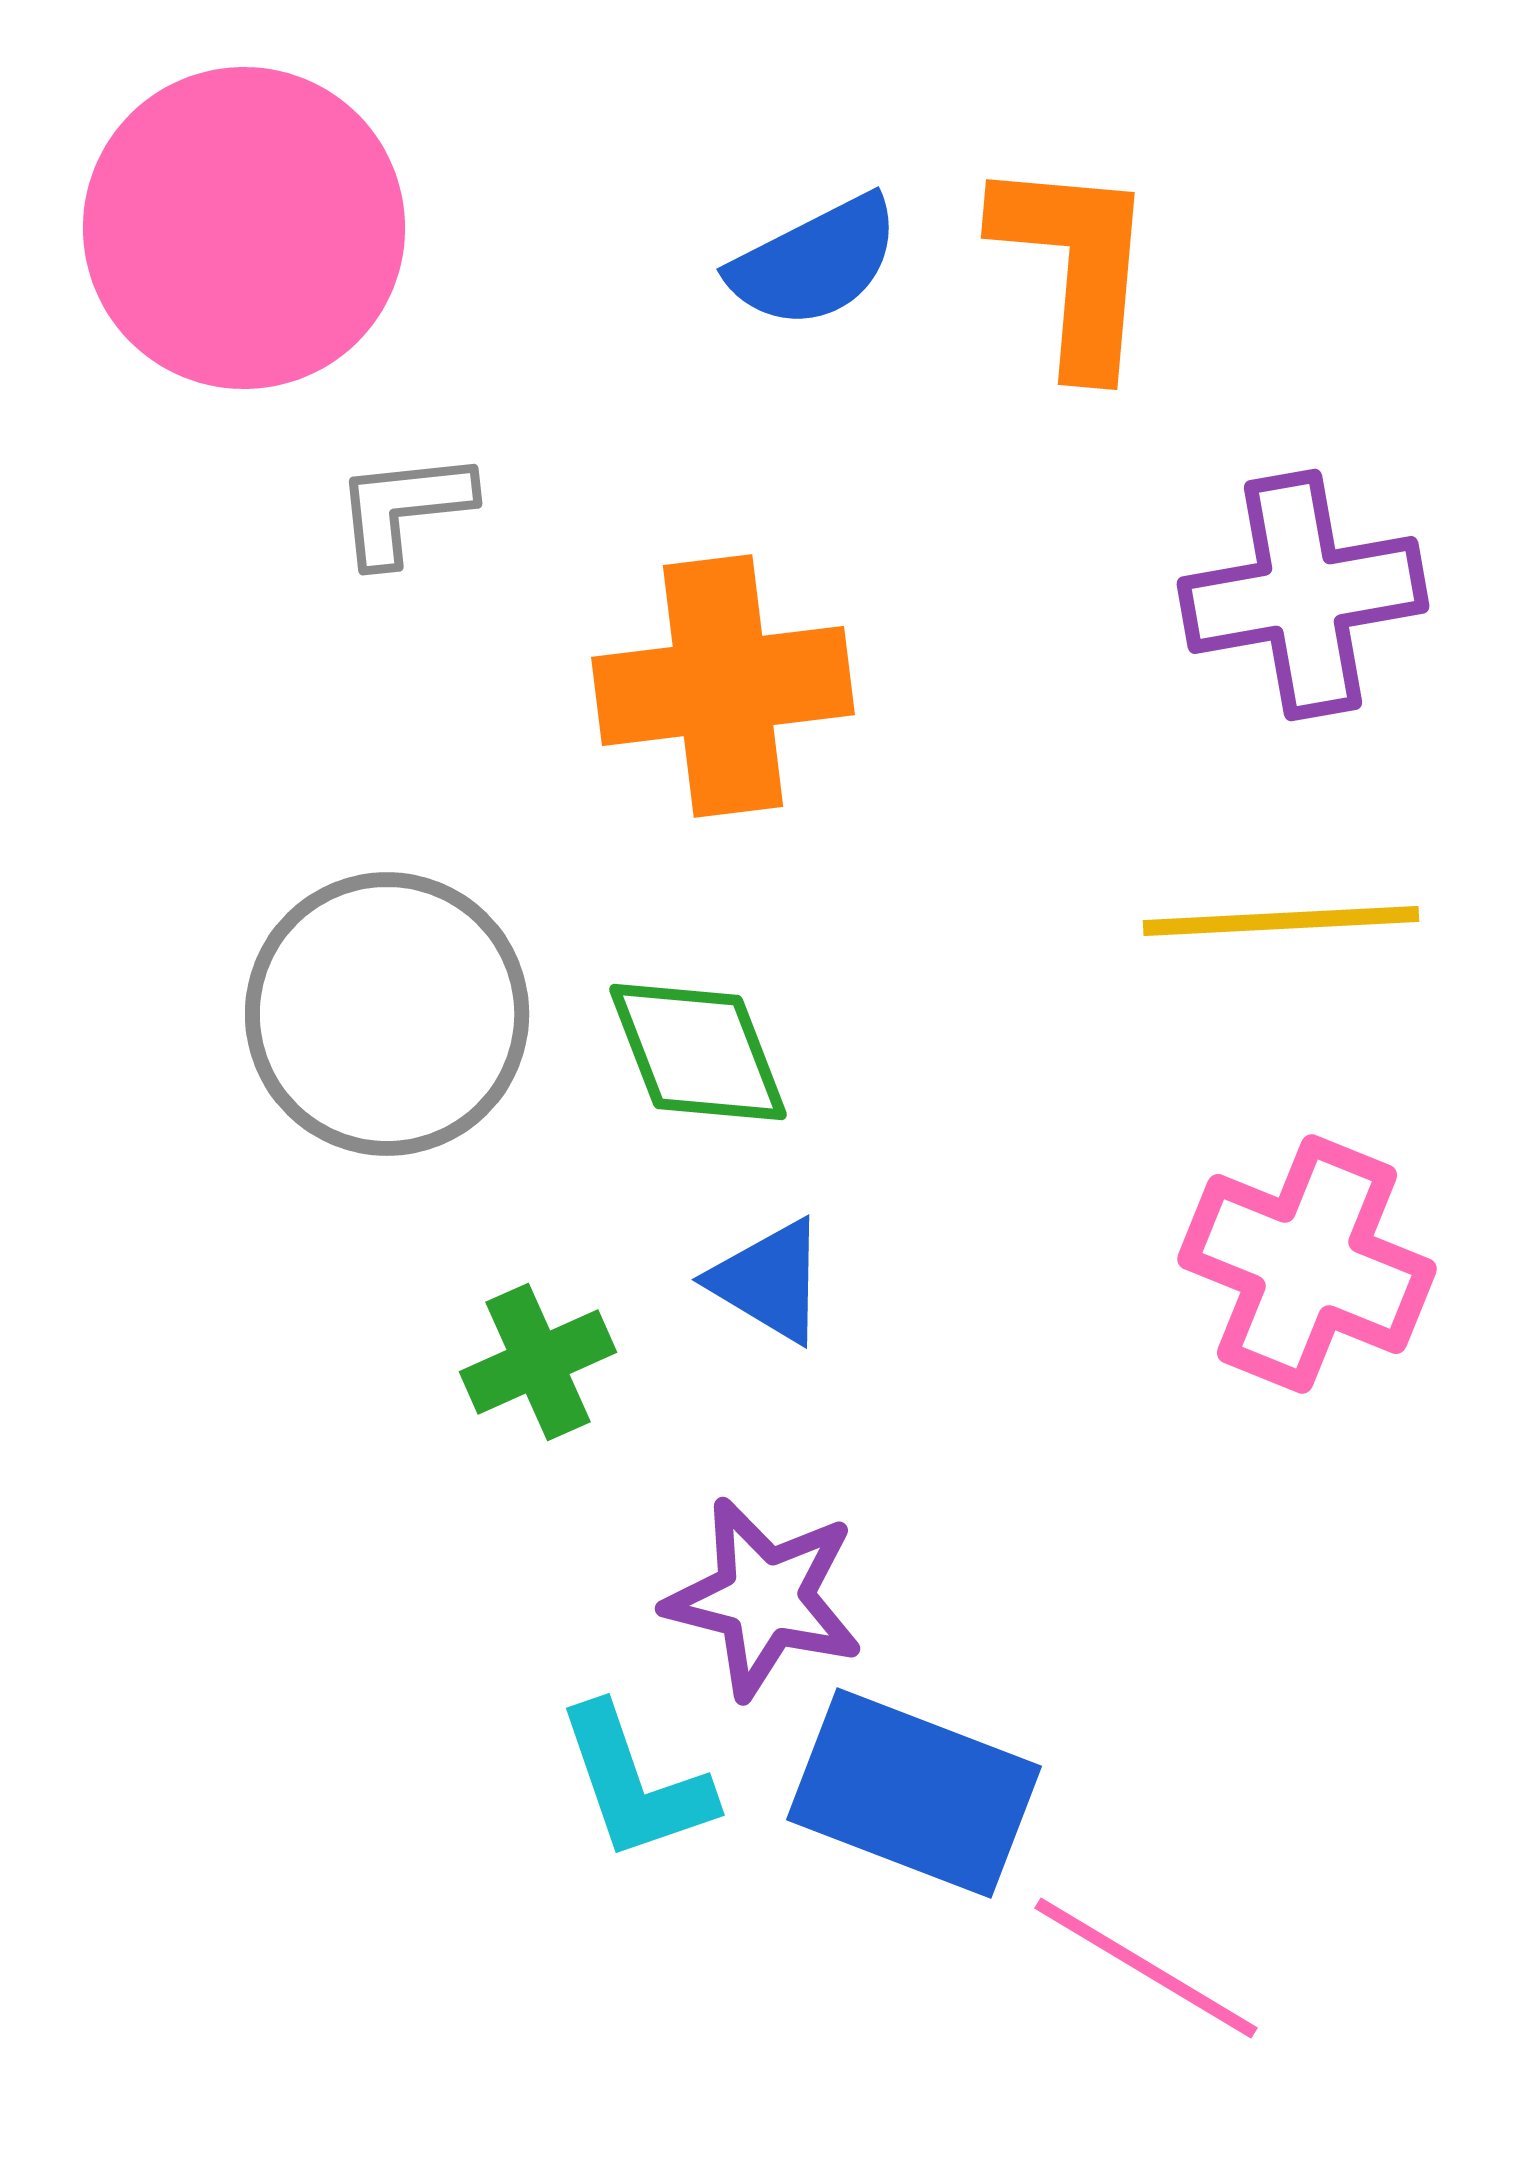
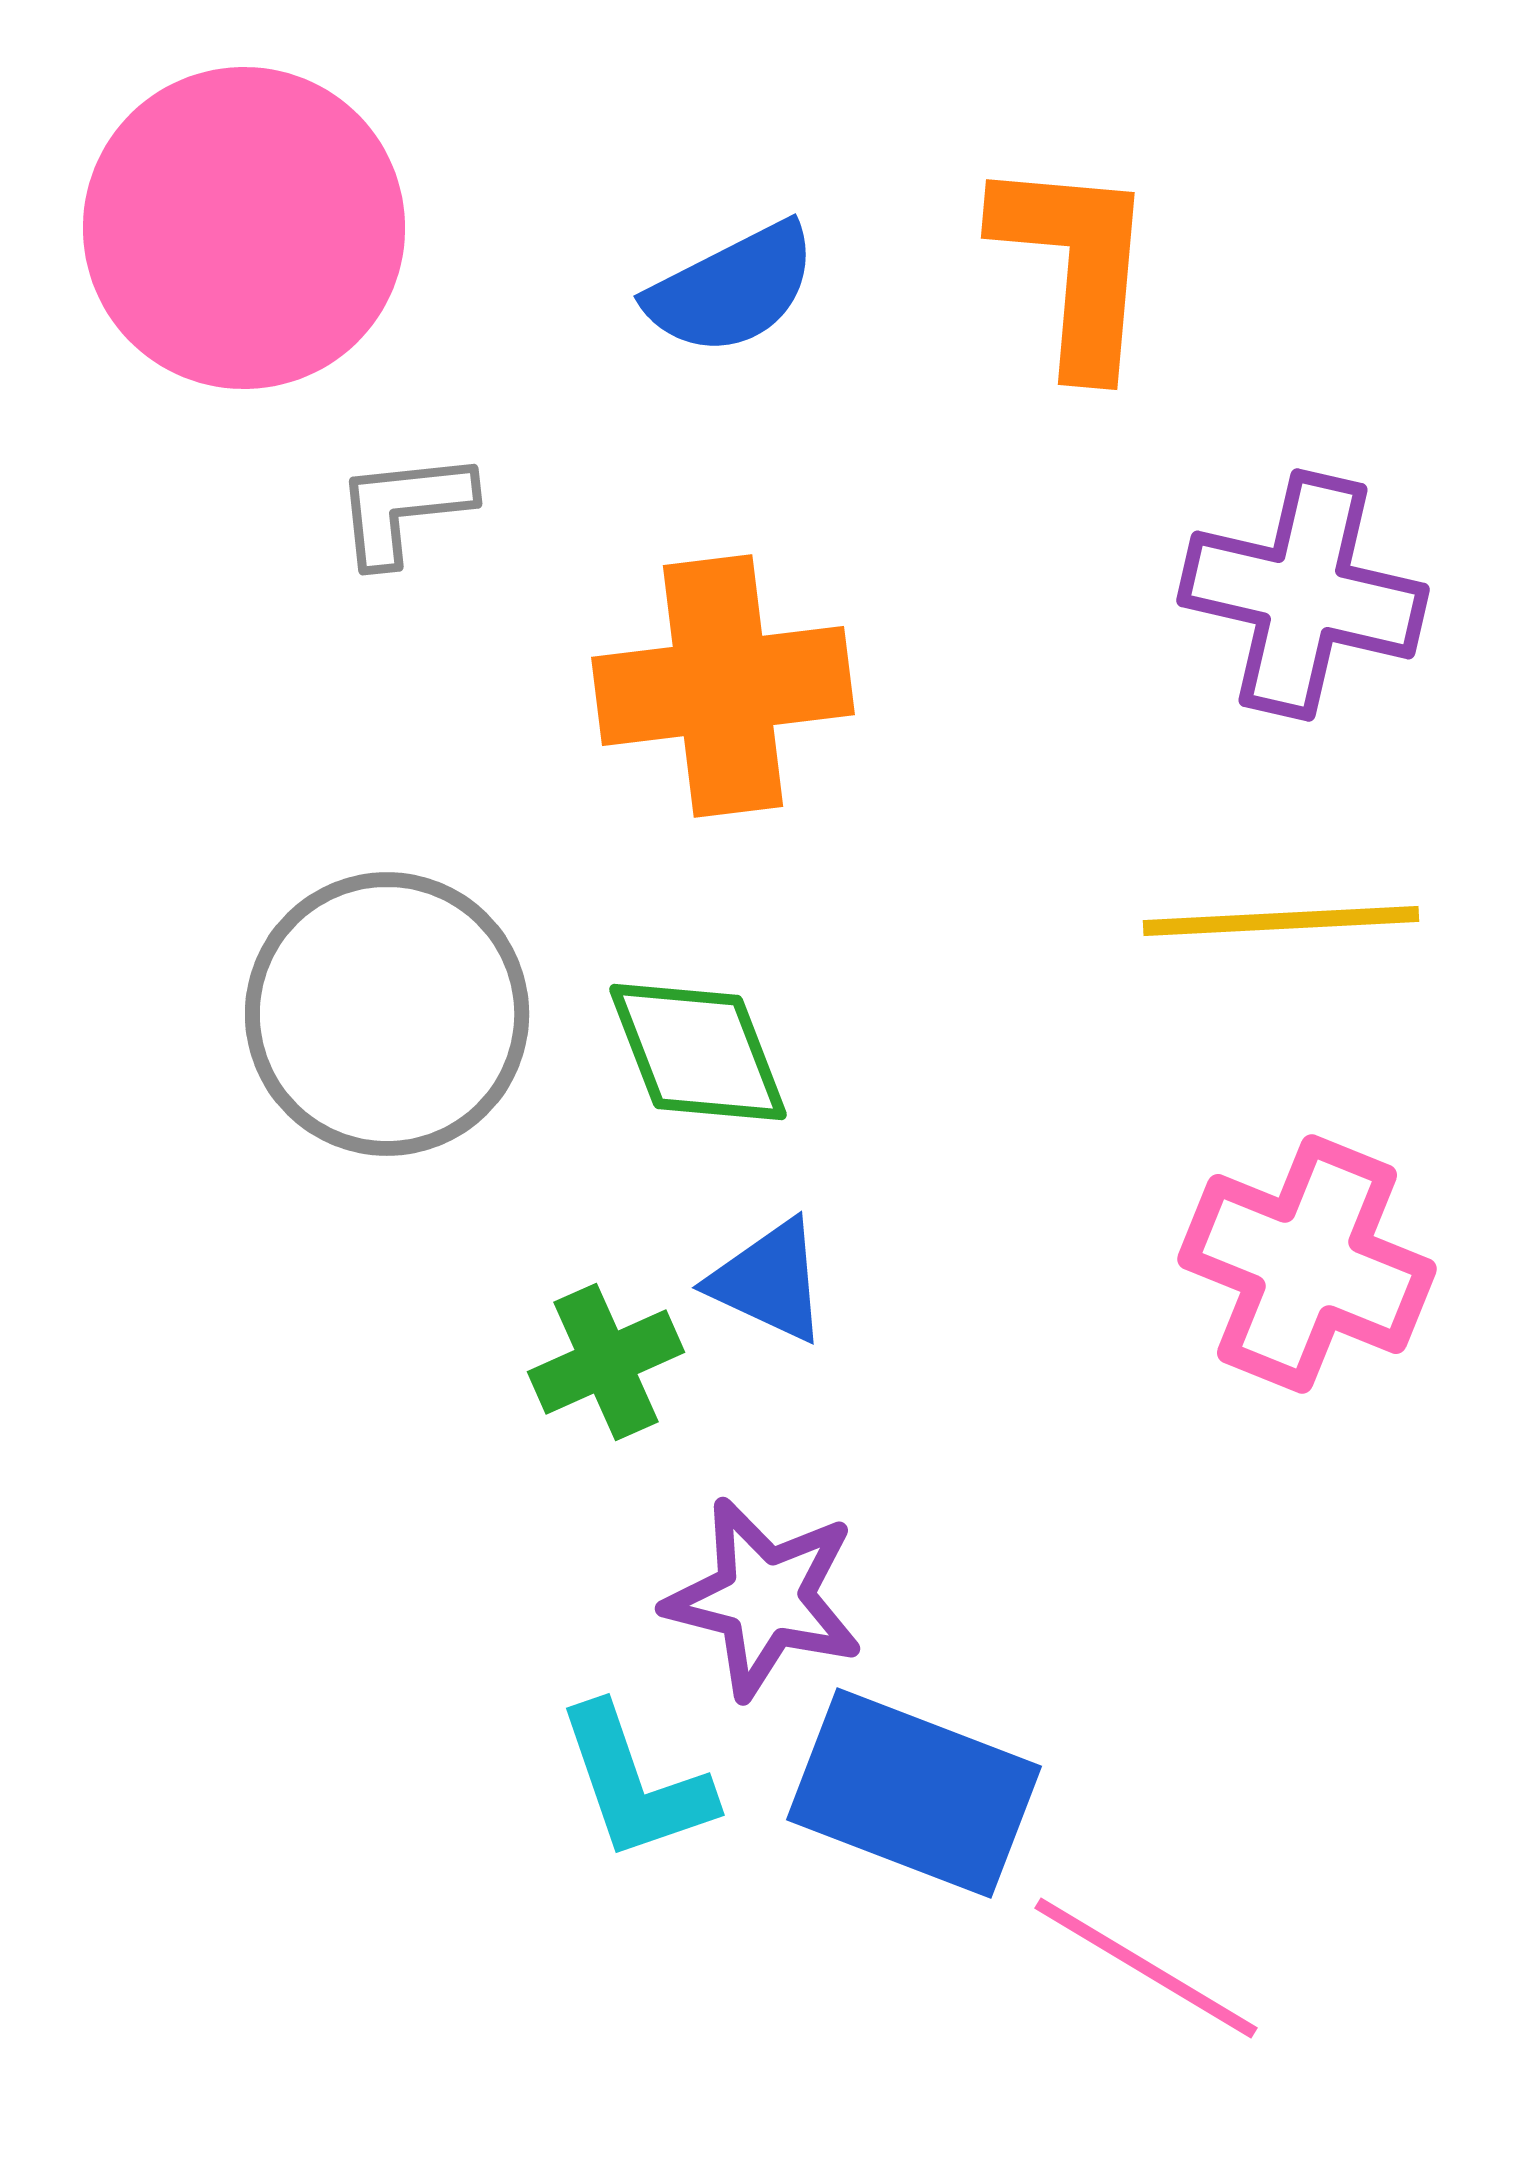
blue semicircle: moved 83 px left, 27 px down
purple cross: rotated 23 degrees clockwise
blue triangle: rotated 6 degrees counterclockwise
green cross: moved 68 px right
